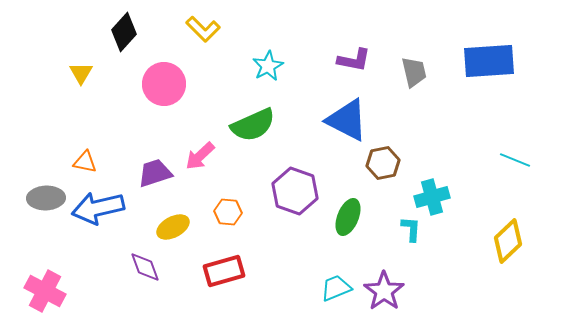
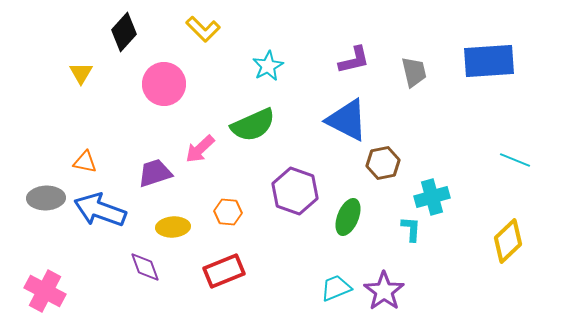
purple L-shape: rotated 24 degrees counterclockwise
pink arrow: moved 7 px up
blue arrow: moved 2 px right, 2 px down; rotated 33 degrees clockwise
yellow ellipse: rotated 24 degrees clockwise
red rectangle: rotated 6 degrees counterclockwise
